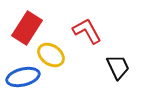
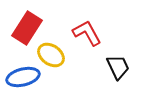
red L-shape: moved 2 px down
